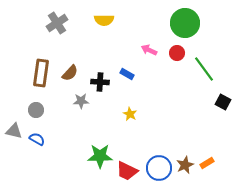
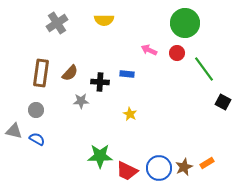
blue rectangle: rotated 24 degrees counterclockwise
brown star: moved 1 px left, 2 px down
